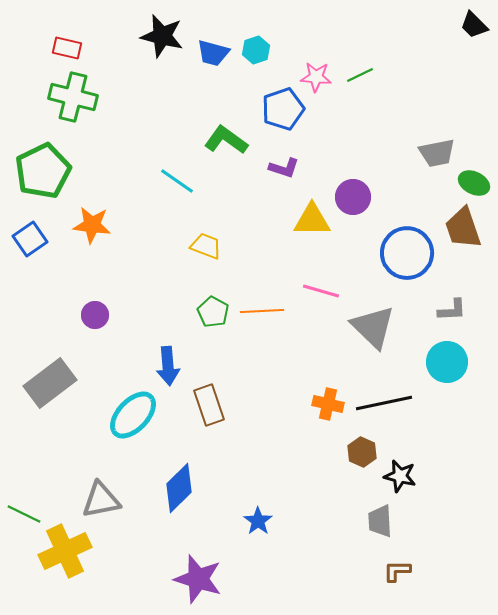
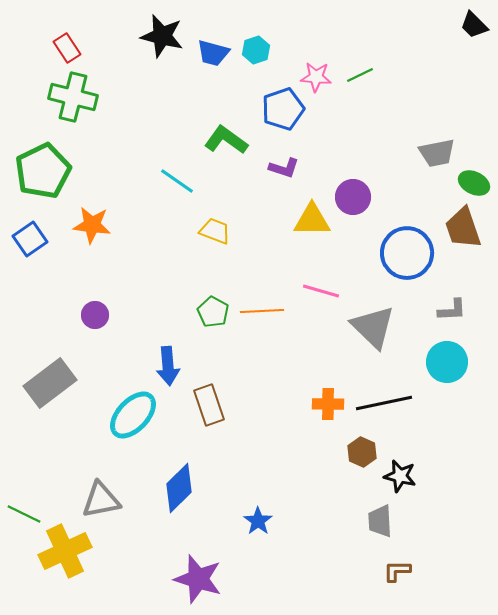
red rectangle at (67, 48): rotated 44 degrees clockwise
yellow trapezoid at (206, 246): moved 9 px right, 15 px up
orange cross at (328, 404): rotated 12 degrees counterclockwise
